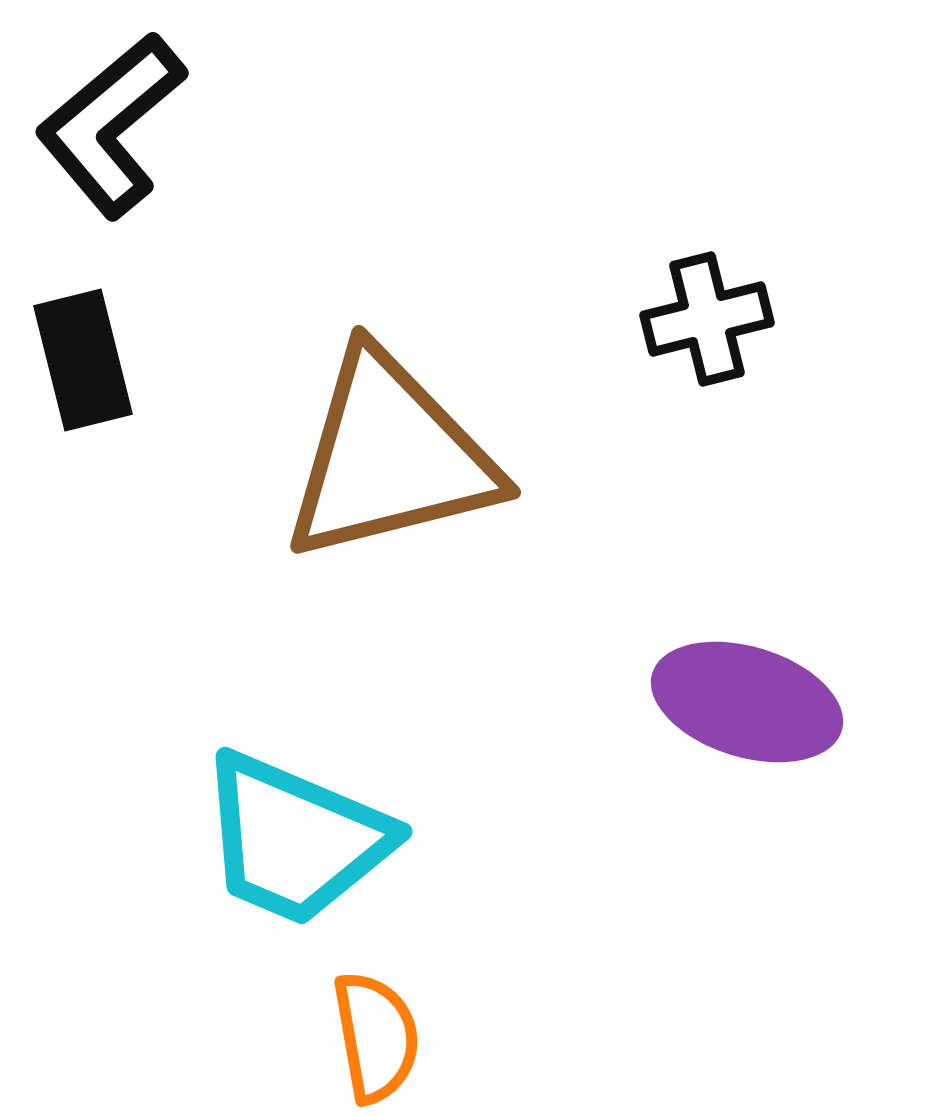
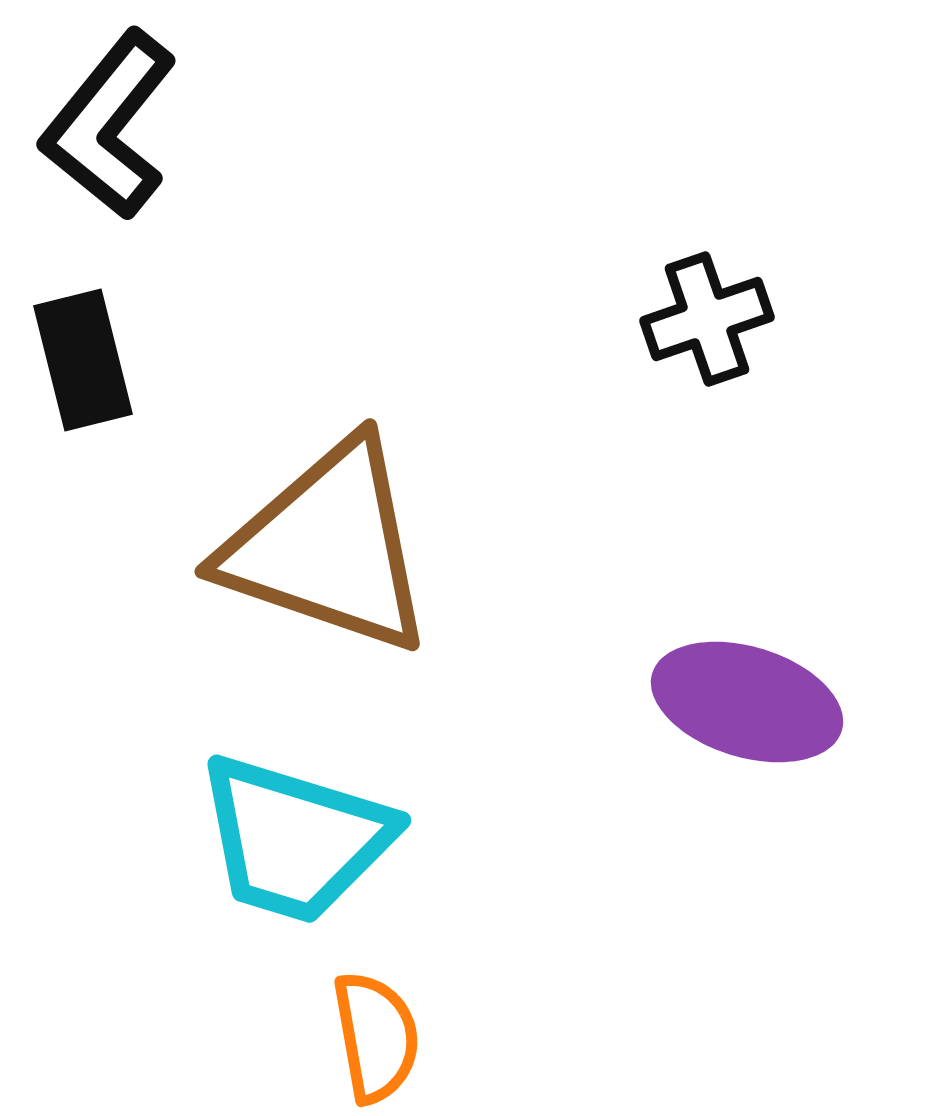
black L-shape: moved 2 px left; rotated 11 degrees counterclockwise
black cross: rotated 5 degrees counterclockwise
brown triangle: moved 62 px left, 90 px down; rotated 33 degrees clockwise
cyan trapezoid: rotated 6 degrees counterclockwise
